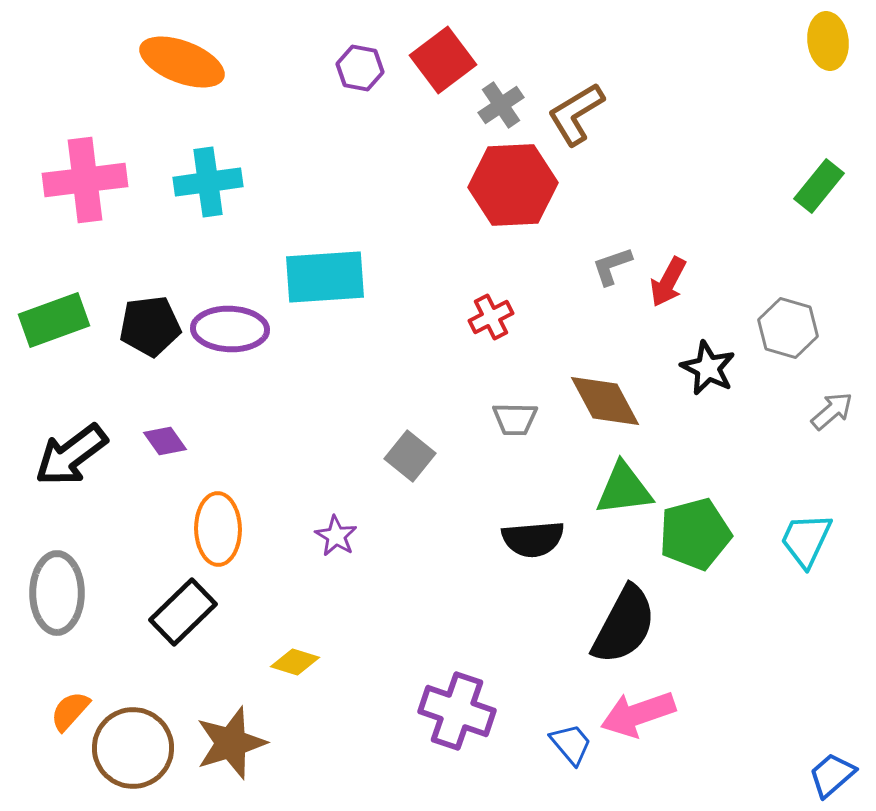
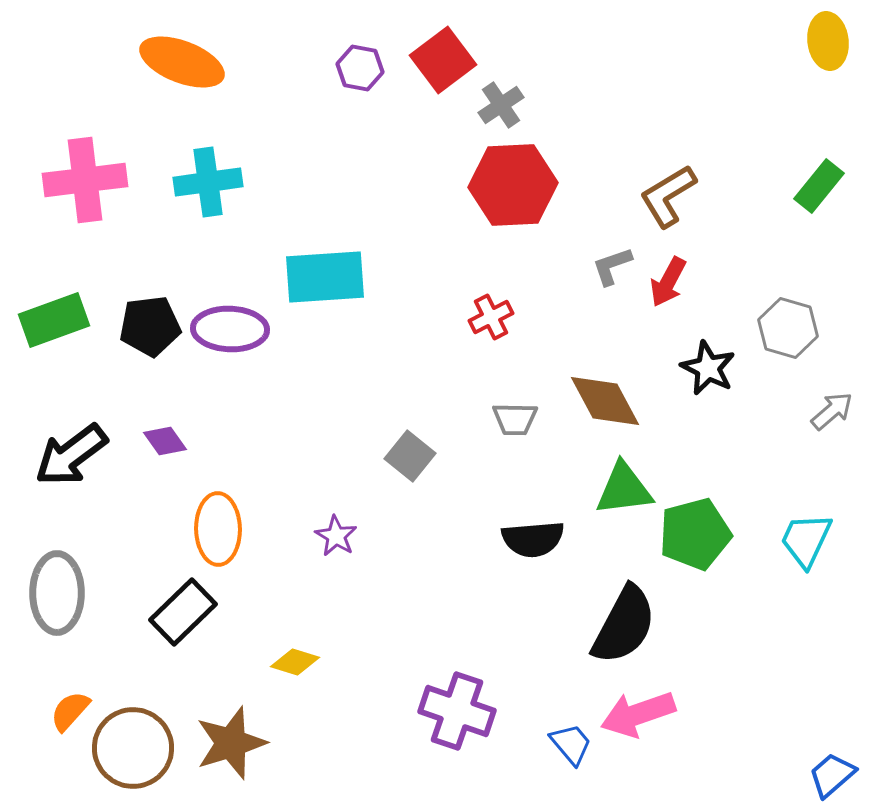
brown L-shape at (576, 114): moved 92 px right, 82 px down
